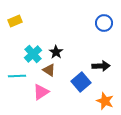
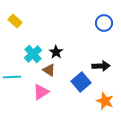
yellow rectangle: rotated 64 degrees clockwise
cyan line: moved 5 px left, 1 px down
